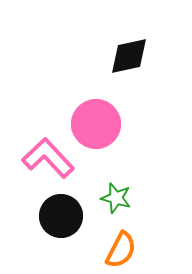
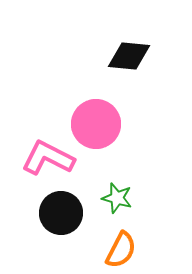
black diamond: rotated 18 degrees clockwise
pink L-shape: rotated 20 degrees counterclockwise
green star: moved 1 px right
black circle: moved 3 px up
